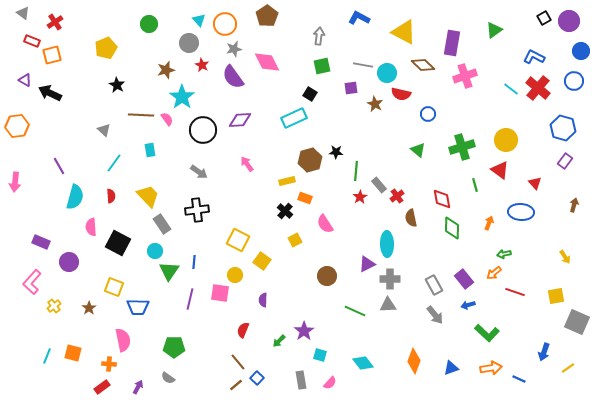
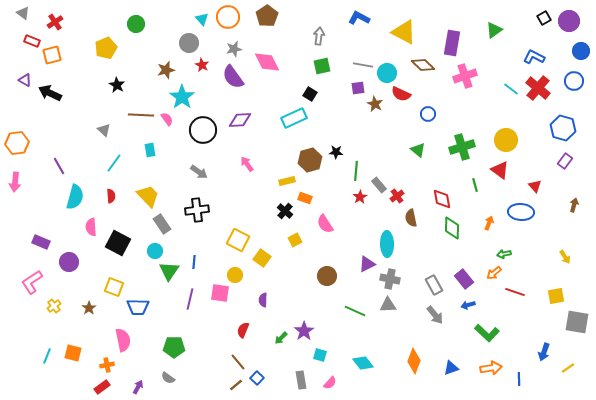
cyan triangle at (199, 20): moved 3 px right, 1 px up
green circle at (149, 24): moved 13 px left
orange circle at (225, 24): moved 3 px right, 7 px up
purple square at (351, 88): moved 7 px right
red semicircle at (401, 94): rotated 12 degrees clockwise
orange hexagon at (17, 126): moved 17 px down
red triangle at (535, 183): moved 3 px down
yellow square at (262, 261): moved 3 px up
gray cross at (390, 279): rotated 12 degrees clockwise
pink L-shape at (32, 282): rotated 15 degrees clockwise
gray square at (577, 322): rotated 15 degrees counterclockwise
green arrow at (279, 341): moved 2 px right, 3 px up
orange cross at (109, 364): moved 2 px left, 1 px down; rotated 16 degrees counterclockwise
blue line at (519, 379): rotated 64 degrees clockwise
